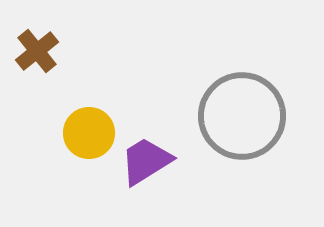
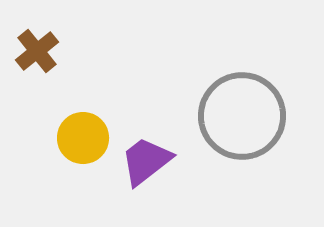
yellow circle: moved 6 px left, 5 px down
purple trapezoid: rotated 6 degrees counterclockwise
